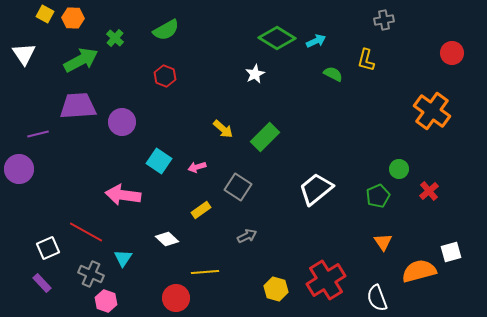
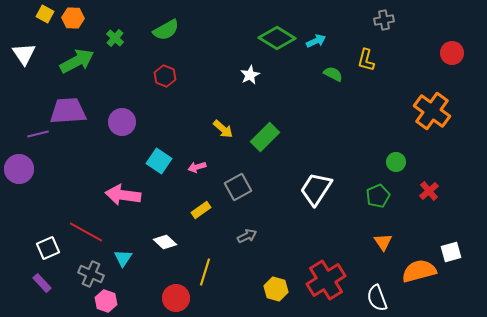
green arrow at (81, 60): moved 4 px left, 1 px down
white star at (255, 74): moved 5 px left, 1 px down
purple trapezoid at (78, 106): moved 10 px left, 5 px down
green circle at (399, 169): moved 3 px left, 7 px up
gray square at (238, 187): rotated 28 degrees clockwise
white trapezoid at (316, 189): rotated 18 degrees counterclockwise
white diamond at (167, 239): moved 2 px left, 3 px down
yellow line at (205, 272): rotated 68 degrees counterclockwise
